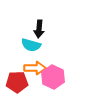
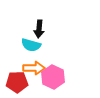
orange arrow: moved 1 px left
